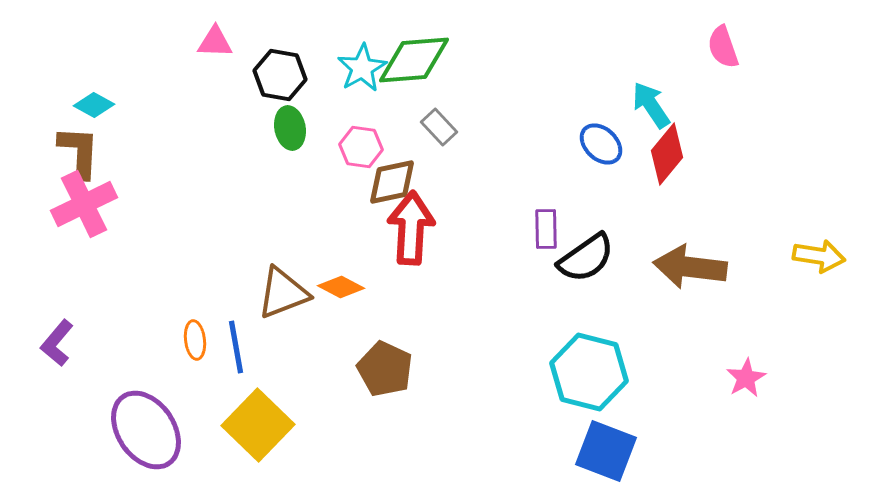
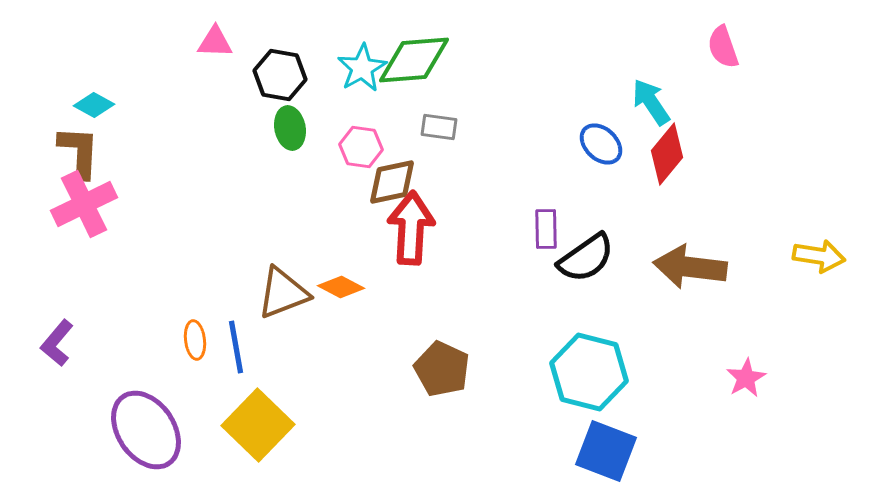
cyan arrow: moved 3 px up
gray rectangle: rotated 39 degrees counterclockwise
brown pentagon: moved 57 px right
